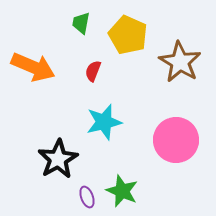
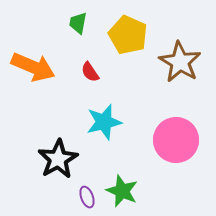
green trapezoid: moved 3 px left
red semicircle: moved 3 px left, 1 px down; rotated 55 degrees counterclockwise
